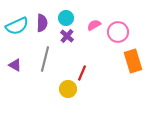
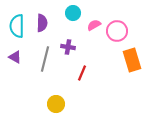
cyan circle: moved 7 px right, 5 px up
cyan semicircle: rotated 115 degrees clockwise
pink circle: moved 1 px left, 1 px up
purple cross: moved 1 px right, 11 px down; rotated 32 degrees counterclockwise
orange rectangle: moved 1 px left, 1 px up
purple triangle: moved 8 px up
yellow circle: moved 12 px left, 15 px down
